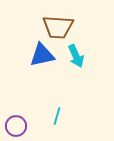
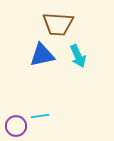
brown trapezoid: moved 3 px up
cyan arrow: moved 2 px right
cyan line: moved 17 px left; rotated 66 degrees clockwise
